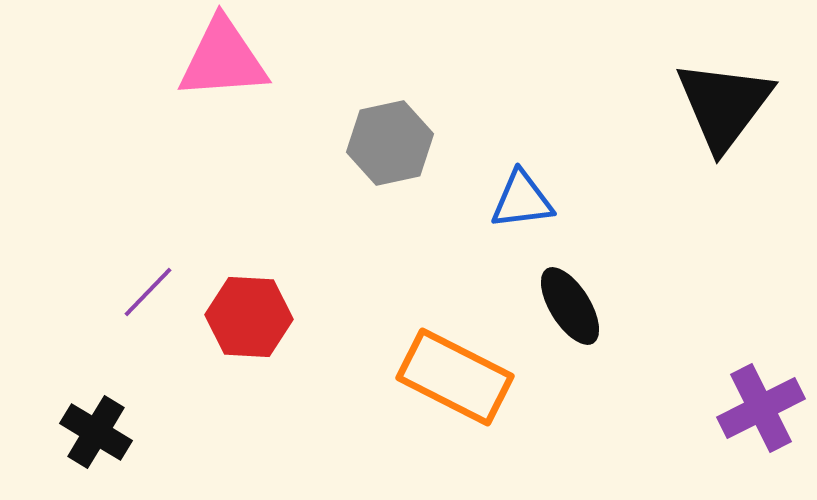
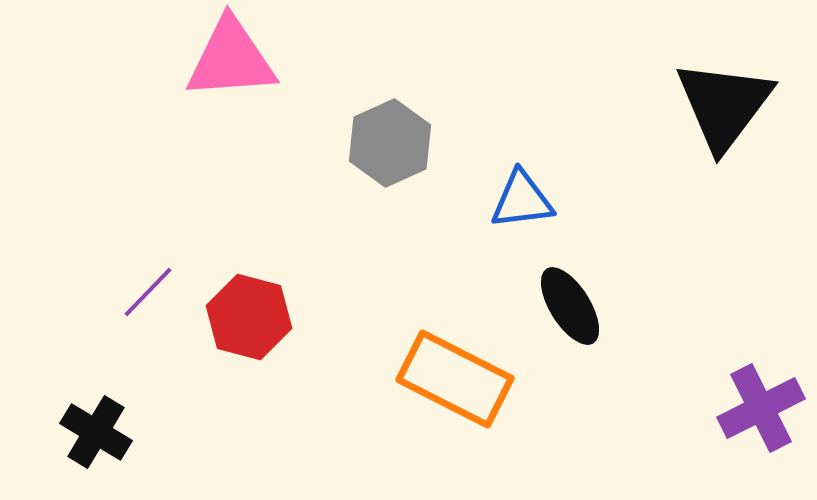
pink triangle: moved 8 px right
gray hexagon: rotated 12 degrees counterclockwise
red hexagon: rotated 12 degrees clockwise
orange rectangle: moved 2 px down
